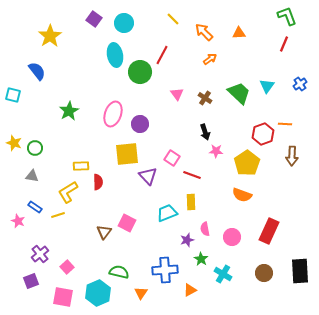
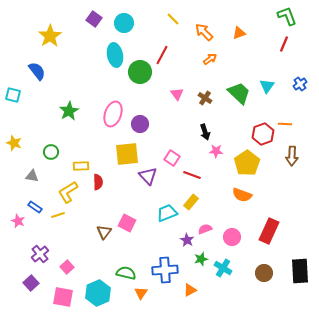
orange triangle at (239, 33): rotated 16 degrees counterclockwise
green circle at (35, 148): moved 16 px right, 4 px down
yellow rectangle at (191, 202): rotated 42 degrees clockwise
pink semicircle at (205, 229): rotated 80 degrees clockwise
purple star at (187, 240): rotated 24 degrees counterclockwise
green star at (201, 259): rotated 24 degrees clockwise
green semicircle at (119, 272): moved 7 px right, 1 px down
cyan cross at (223, 274): moved 6 px up
purple square at (31, 281): moved 2 px down; rotated 21 degrees counterclockwise
